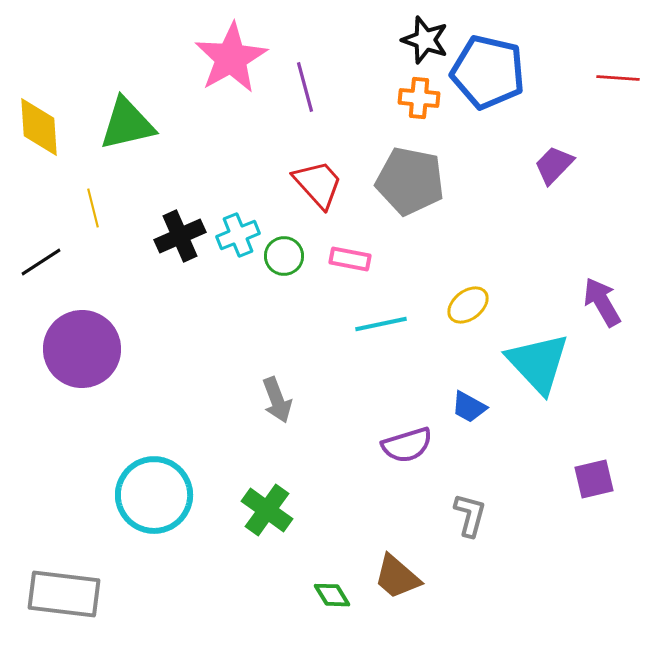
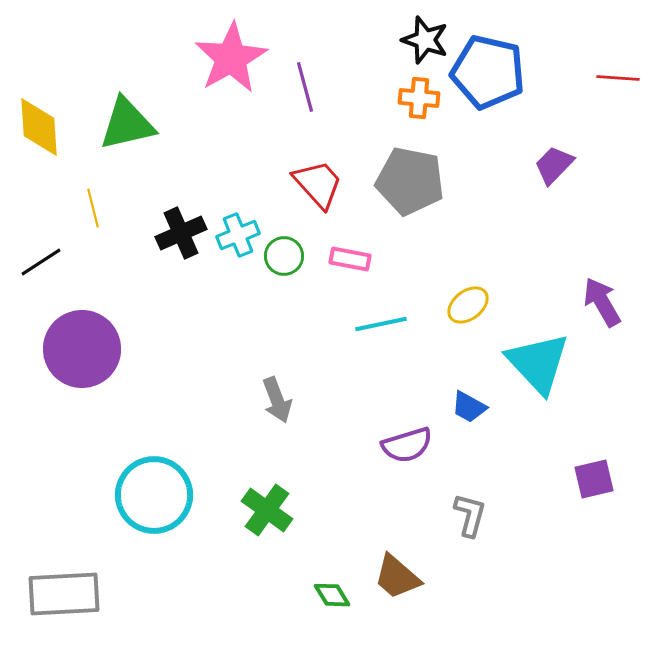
black cross: moved 1 px right, 3 px up
gray rectangle: rotated 10 degrees counterclockwise
